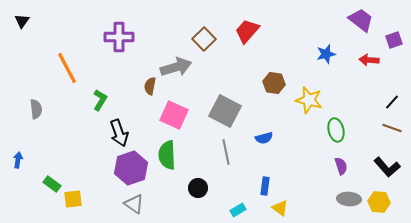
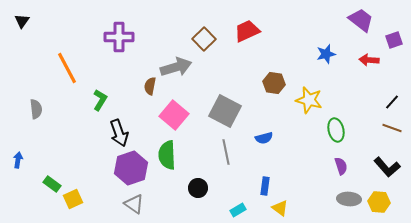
red trapezoid: rotated 24 degrees clockwise
pink square: rotated 16 degrees clockwise
yellow square: rotated 18 degrees counterclockwise
